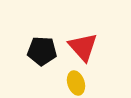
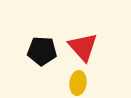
yellow ellipse: moved 2 px right; rotated 25 degrees clockwise
